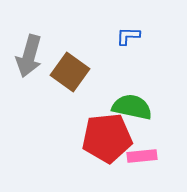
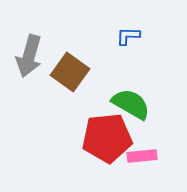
green semicircle: moved 1 px left, 3 px up; rotated 18 degrees clockwise
